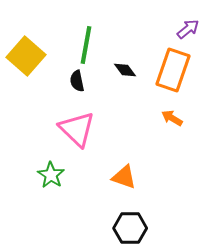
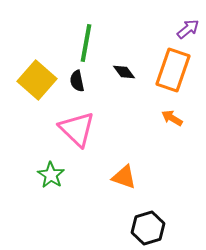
green line: moved 2 px up
yellow square: moved 11 px right, 24 px down
black diamond: moved 1 px left, 2 px down
black hexagon: moved 18 px right; rotated 16 degrees counterclockwise
